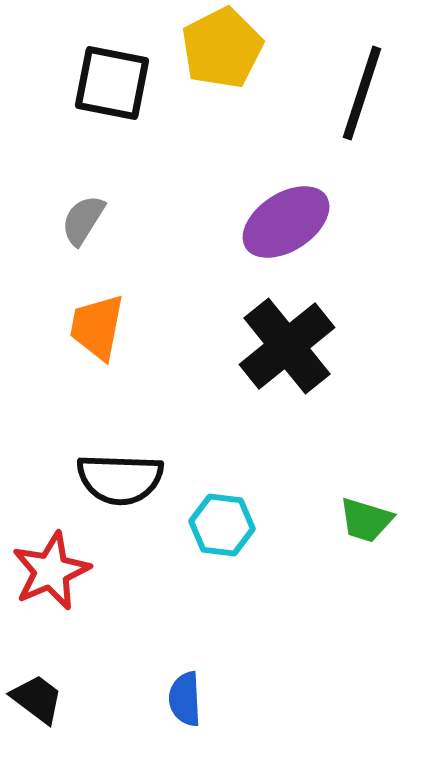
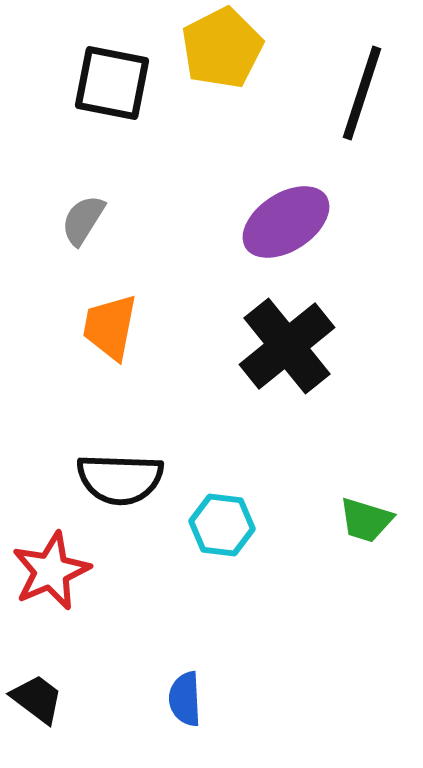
orange trapezoid: moved 13 px right
